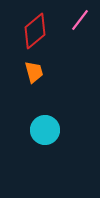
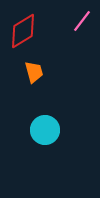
pink line: moved 2 px right, 1 px down
red diamond: moved 12 px left; rotated 9 degrees clockwise
